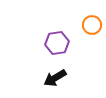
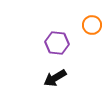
purple hexagon: rotated 15 degrees clockwise
